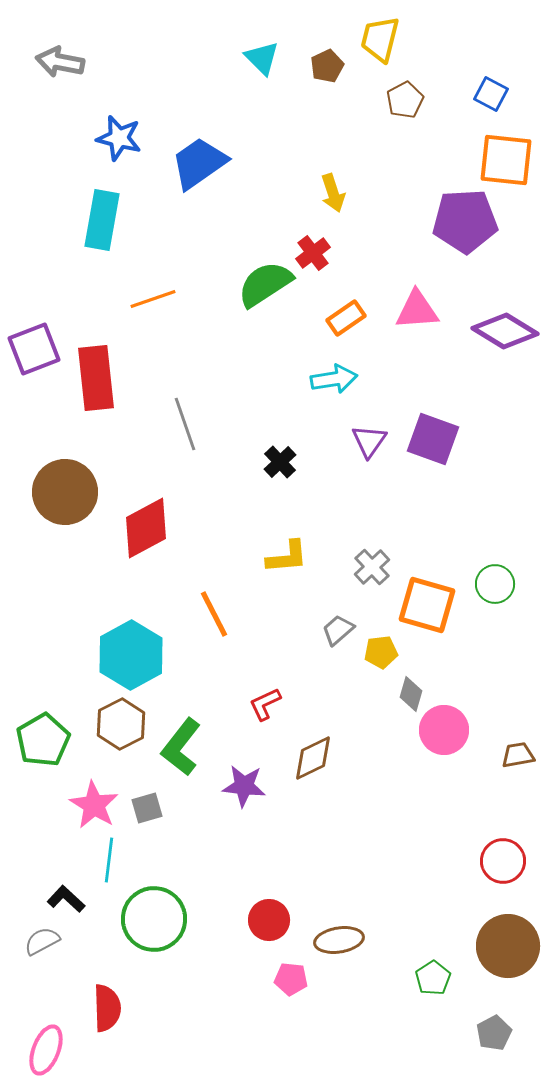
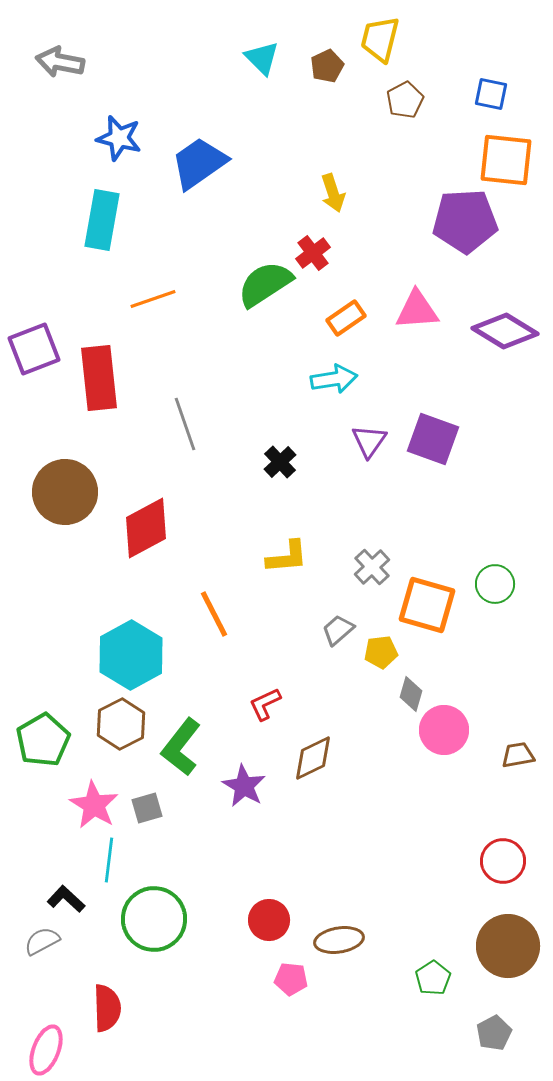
blue square at (491, 94): rotated 16 degrees counterclockwise
red rectangle at (96, 378): moved 3 px right
purple star at (244, 786): rotated 24 degrees clockwise
